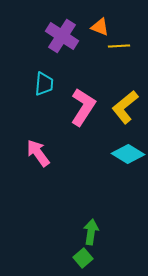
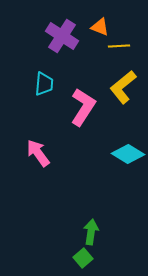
yellow L-shape: moved 2 px left, 20 px up
